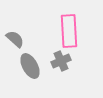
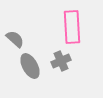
pink rectangle: moved 3 px right, 4 px up
